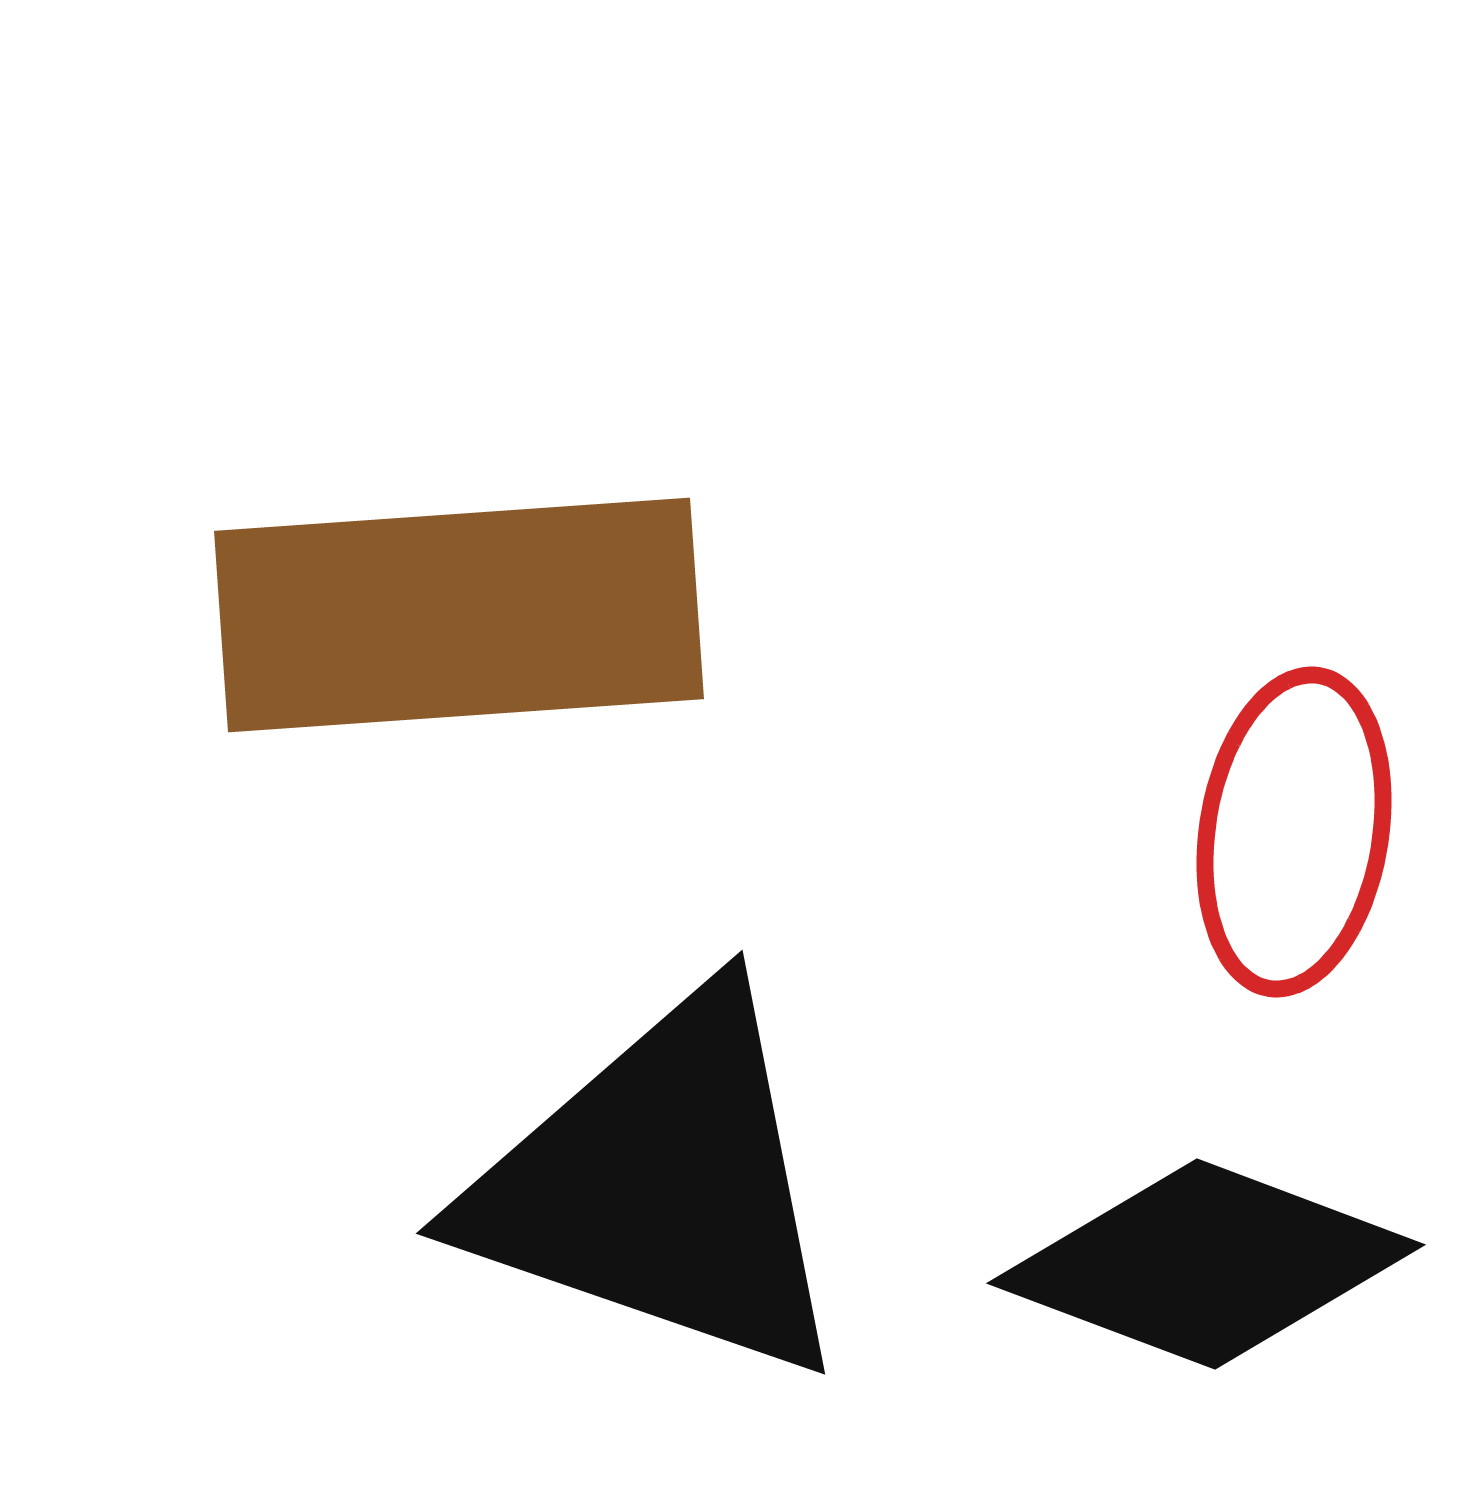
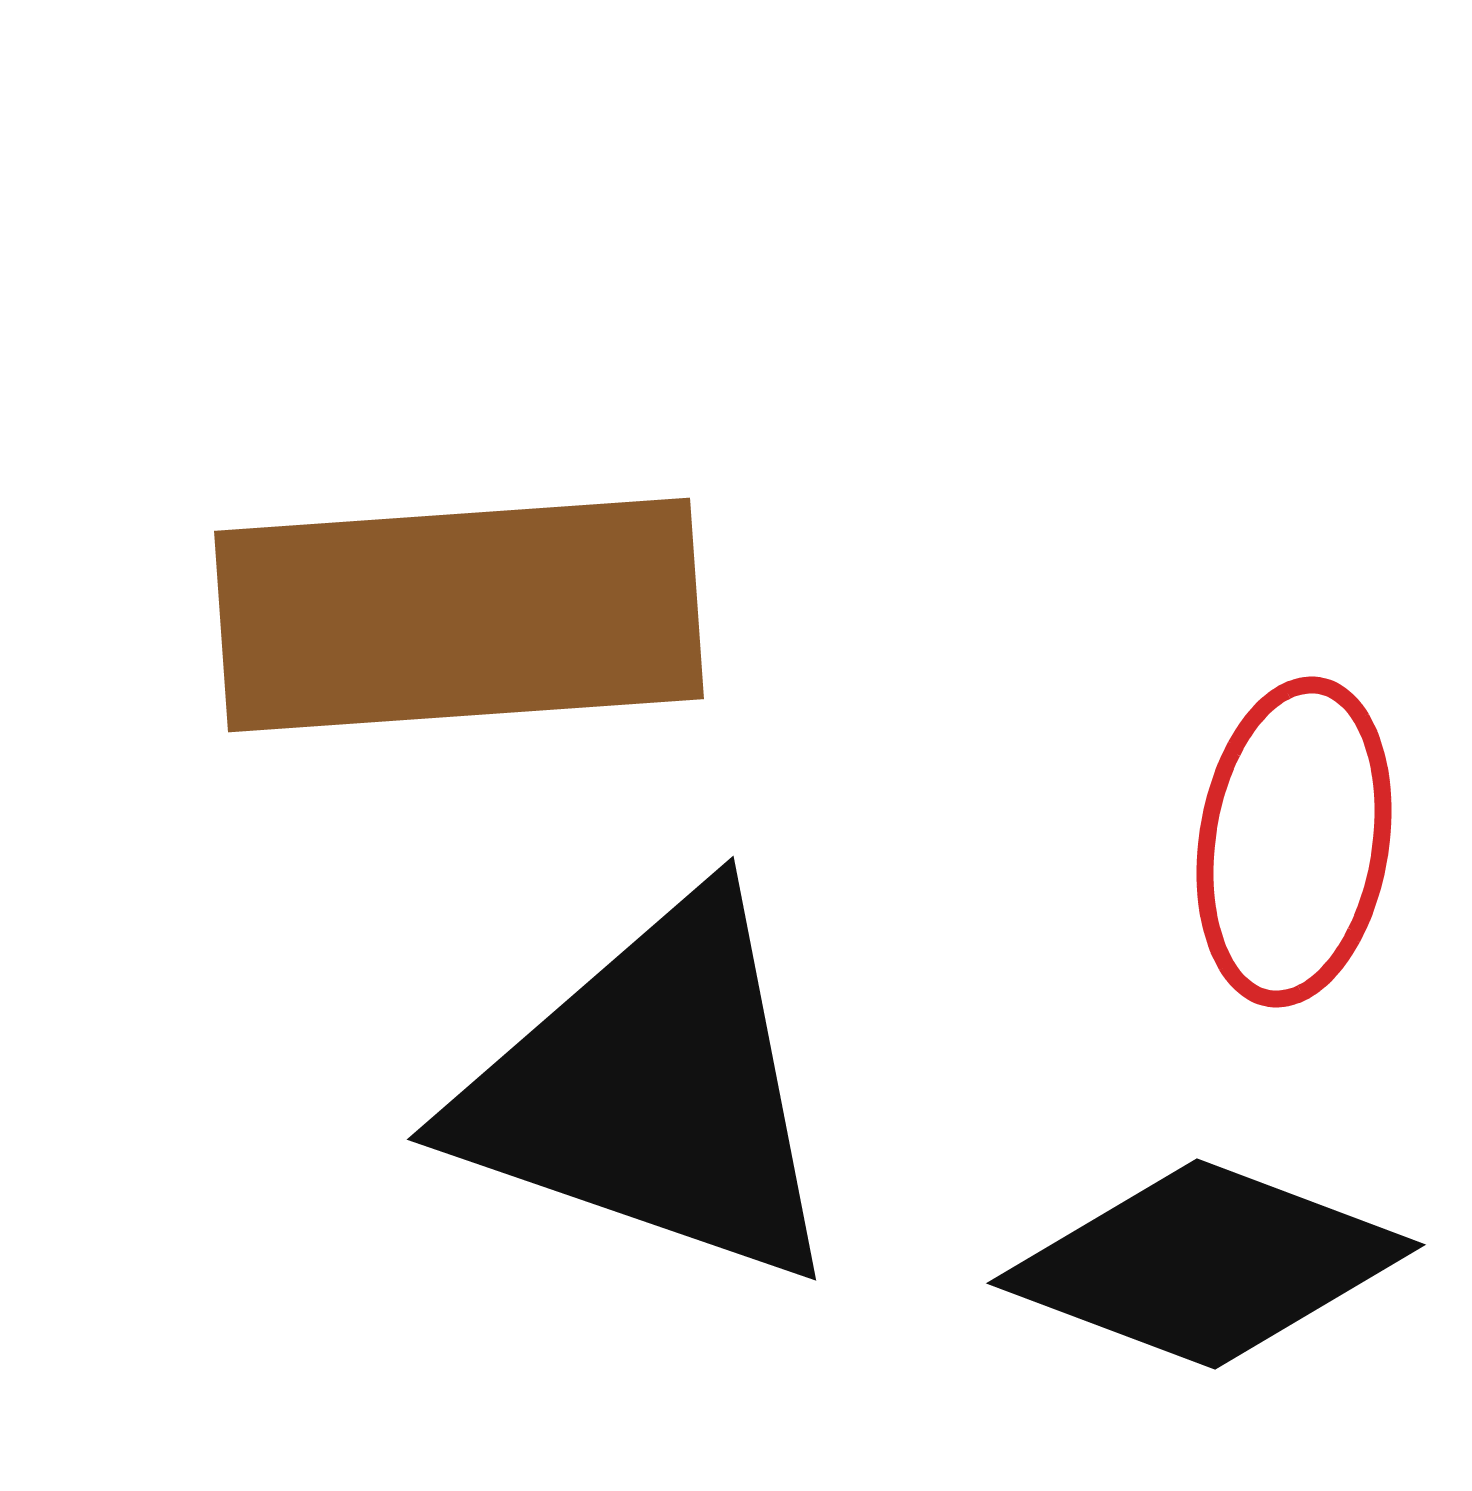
red ellipse: moved 10 px down
black triangle: moved 9 px left, 94 px up
